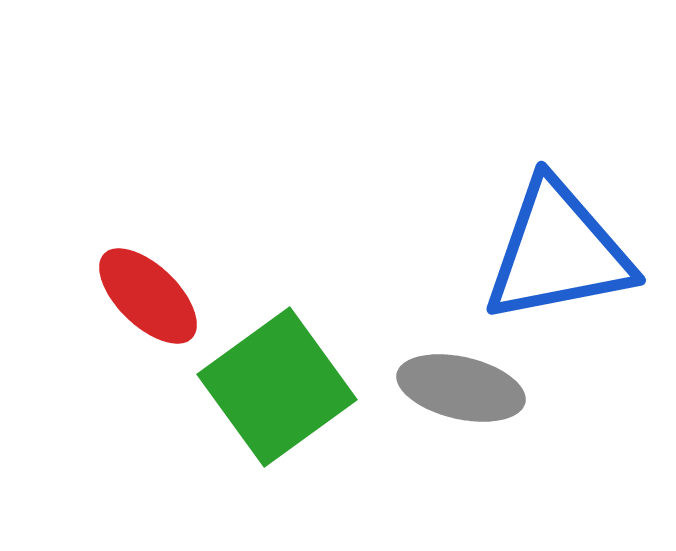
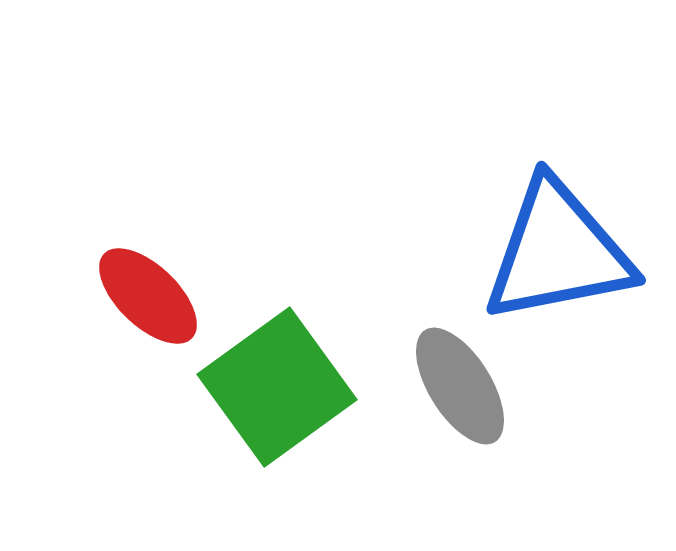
gray ellipse: moved 1 px left, 2 px up; rotated 45 degrees clockwise
